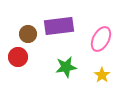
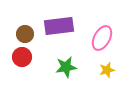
brown circle: moved 3 px left
pink ellipse: moved 1 px right, 1 px up
red circle: moved 4 px right
yellow star: moved 5 px right, 5 px up; rotated 21 degrees clockwise
